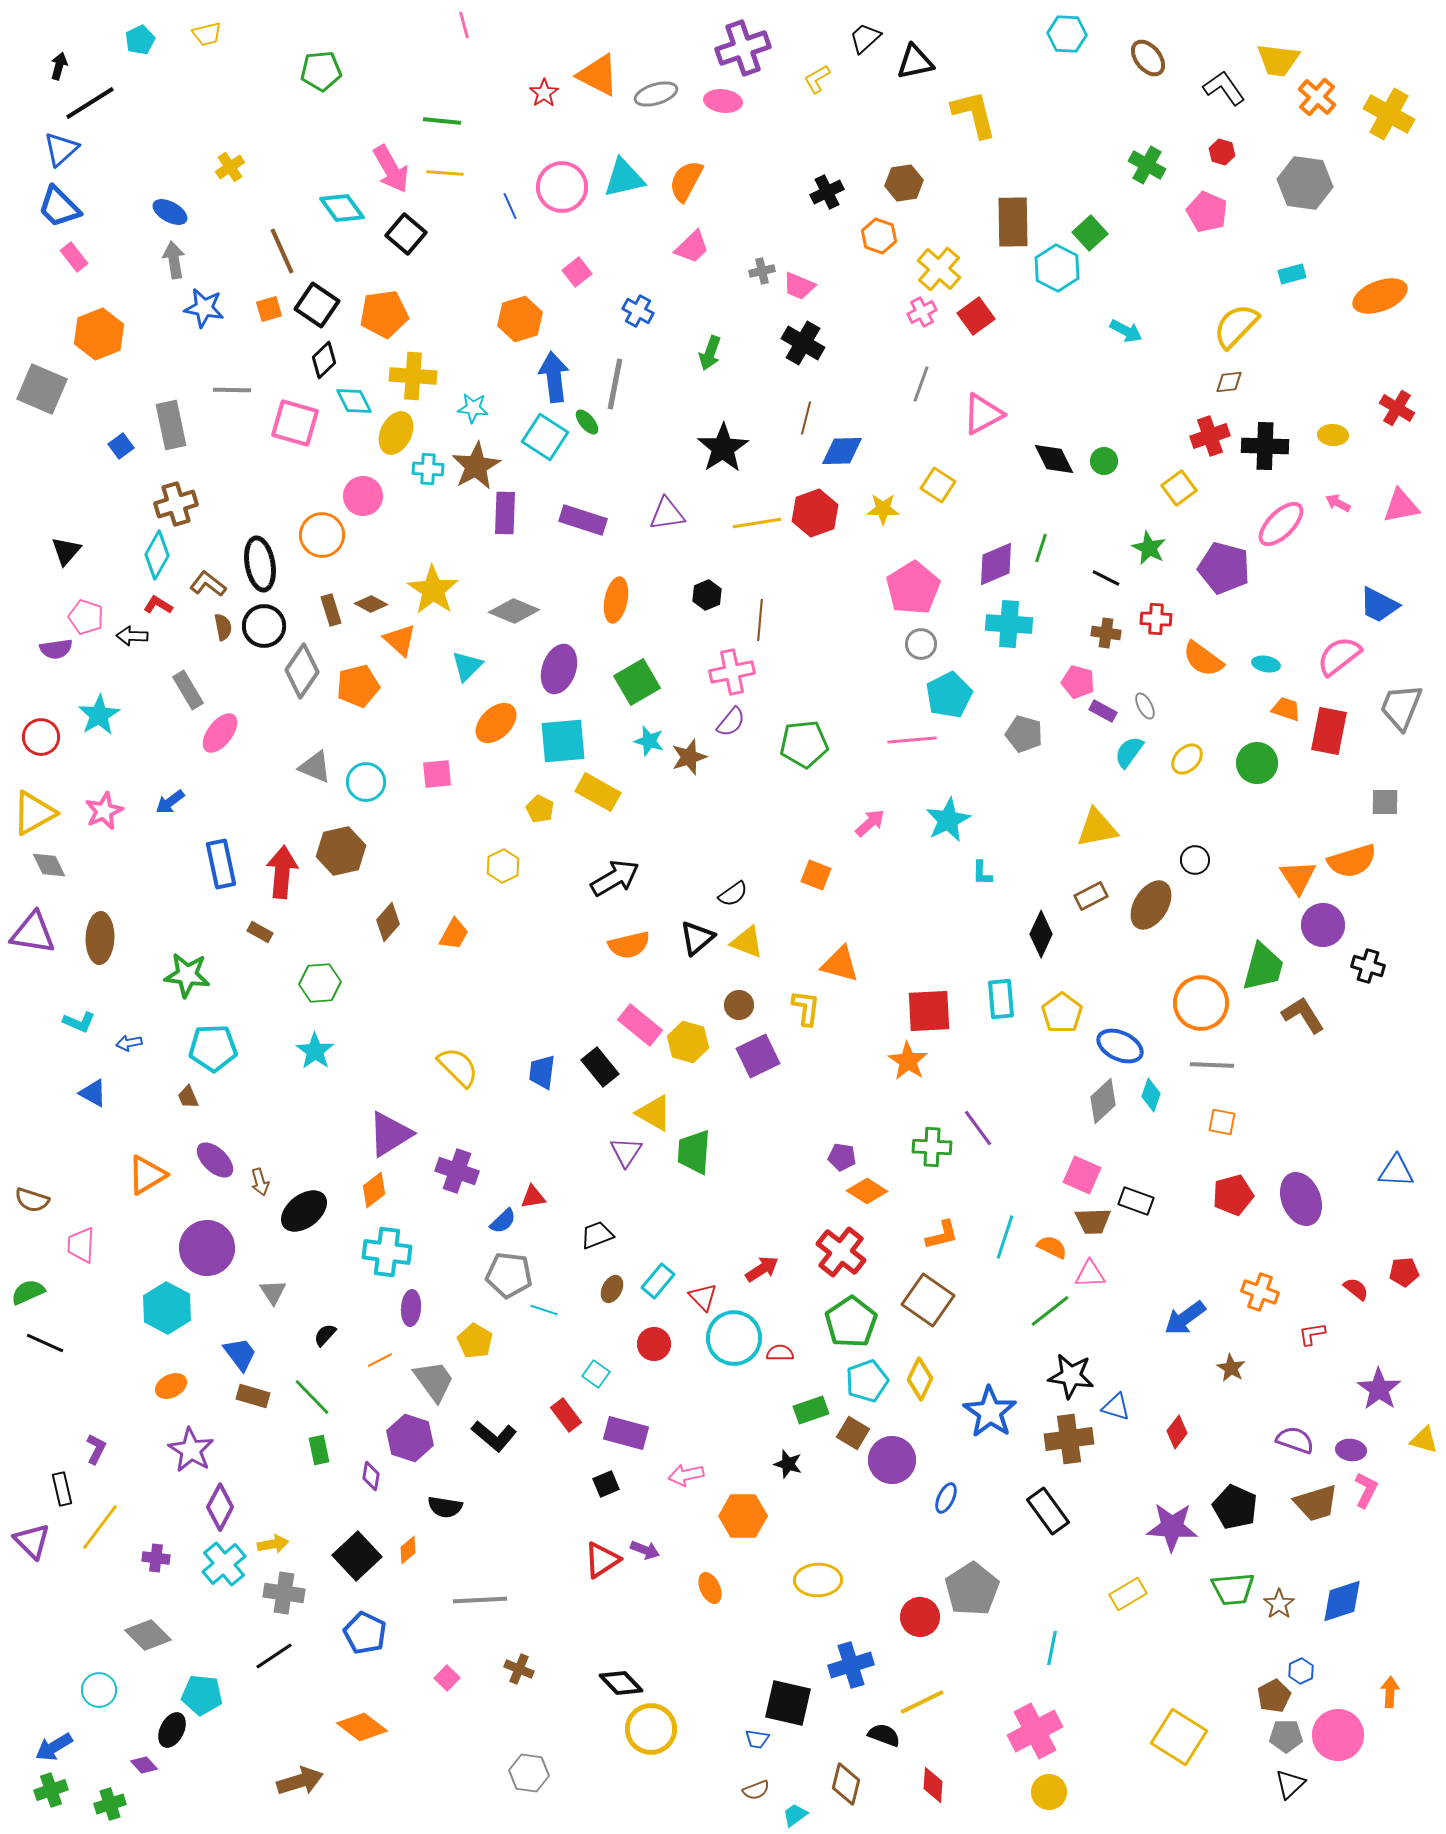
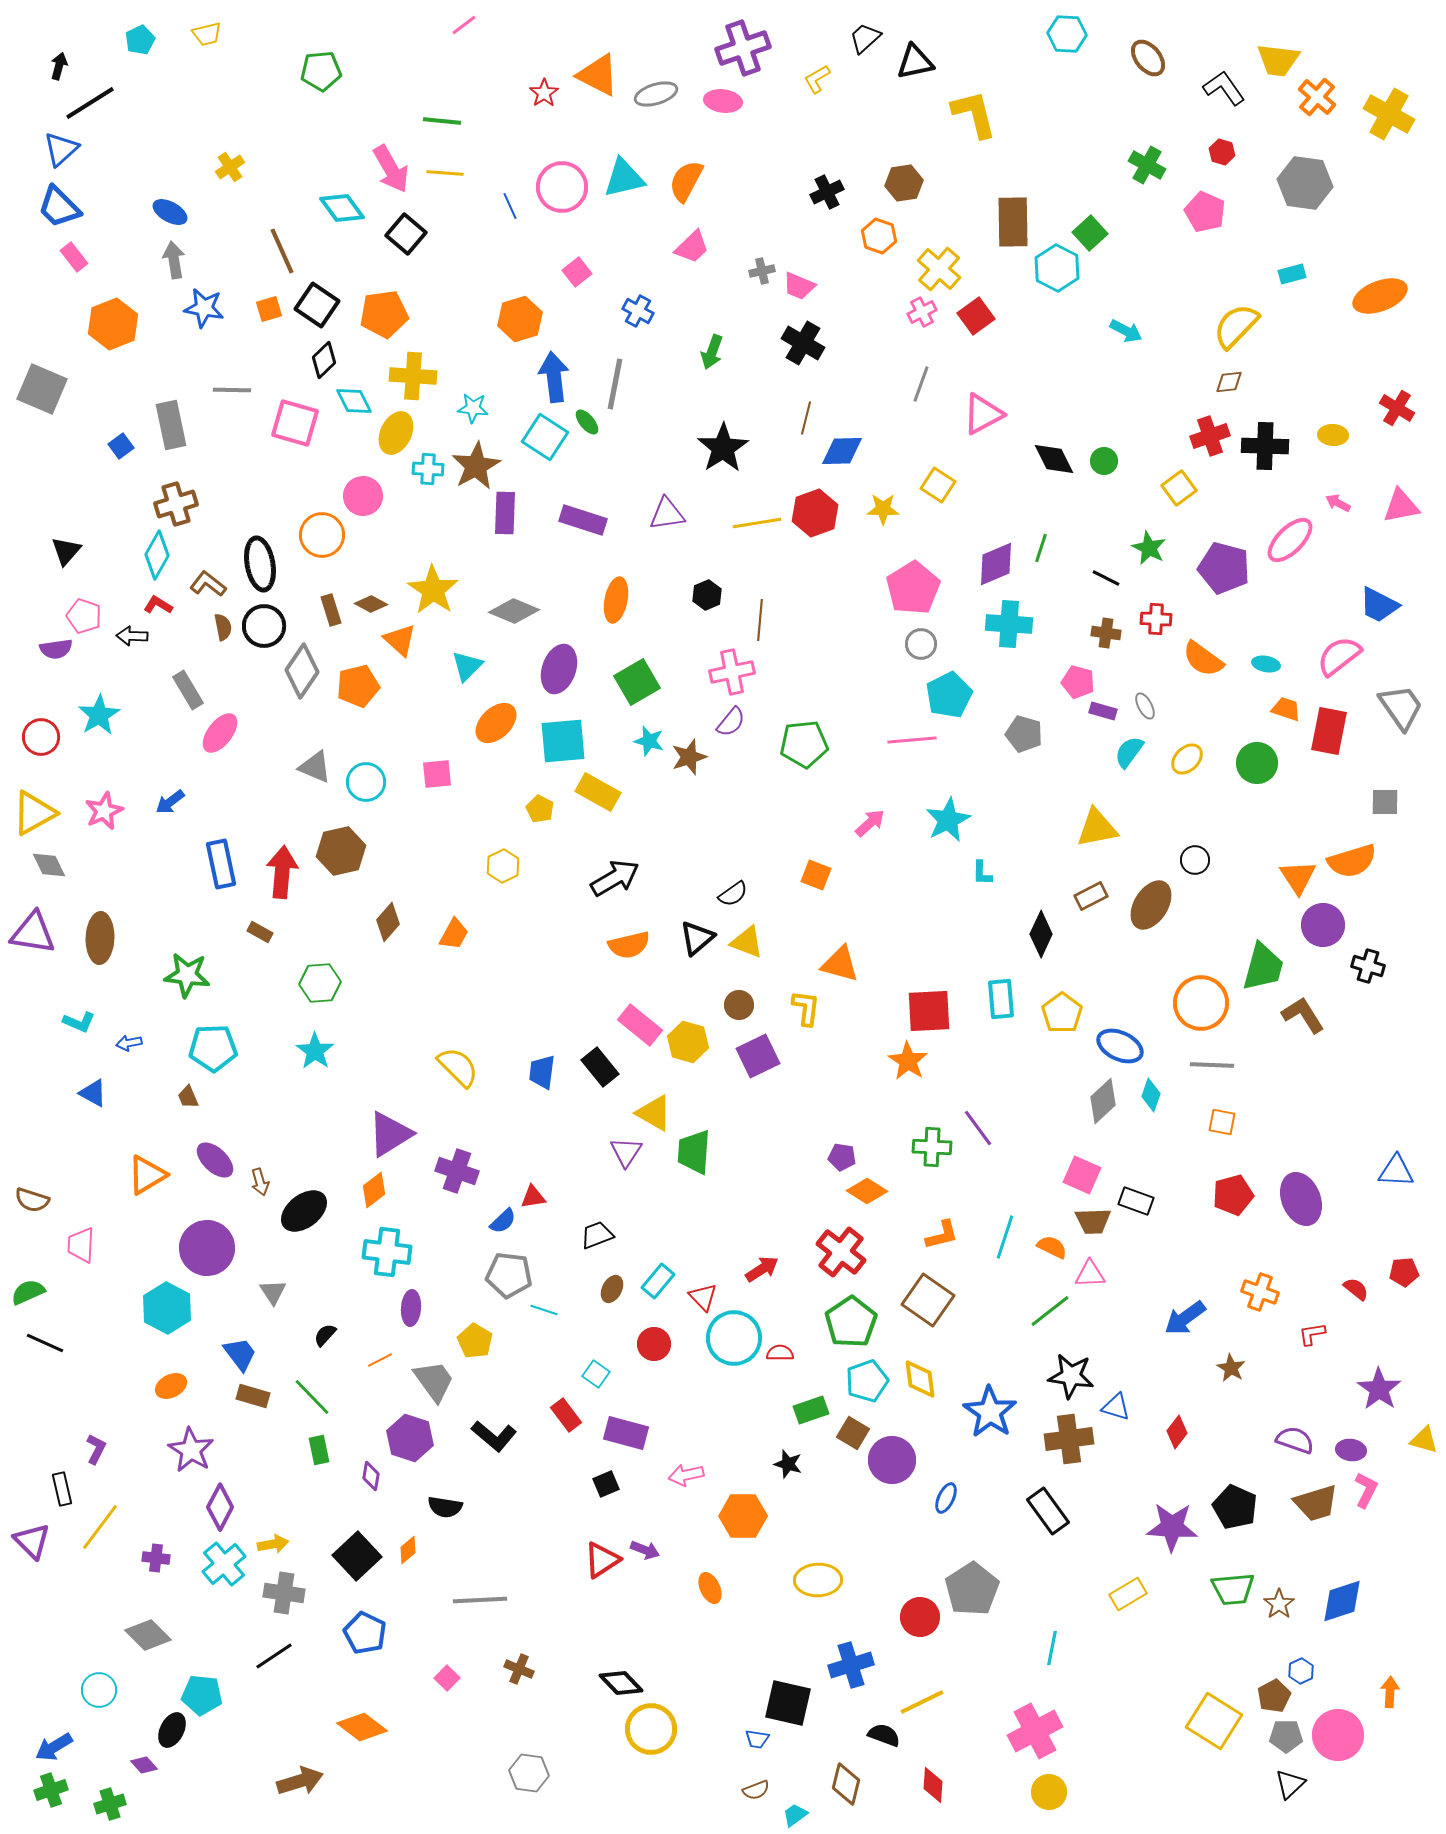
pink line at (464, 25): rotated 68 degrees clockwise
pink pentagon at (1207, 212): moved 2 px left
orange hexagon at (99, 334): moved 14 px right, 10 px up
green arrow at (710, 353): moved 2 px right, 1 px up
pink ellipse at (1281, 524): moved 9 px right, 16 px down
pink pentagon at (86, 617): moved 2 px left, 1 px up
gray trapezoid at (1401, 707): rotated 123 degrees clockwise
purple rectangle at (1103, 711): rotated 12 degrees counterclockwise
yellow diamond at (920, 1379): rotated 33 degrees counterclockwise
yellow square at (1179, 1737): moved 35 px right, 16 px up
